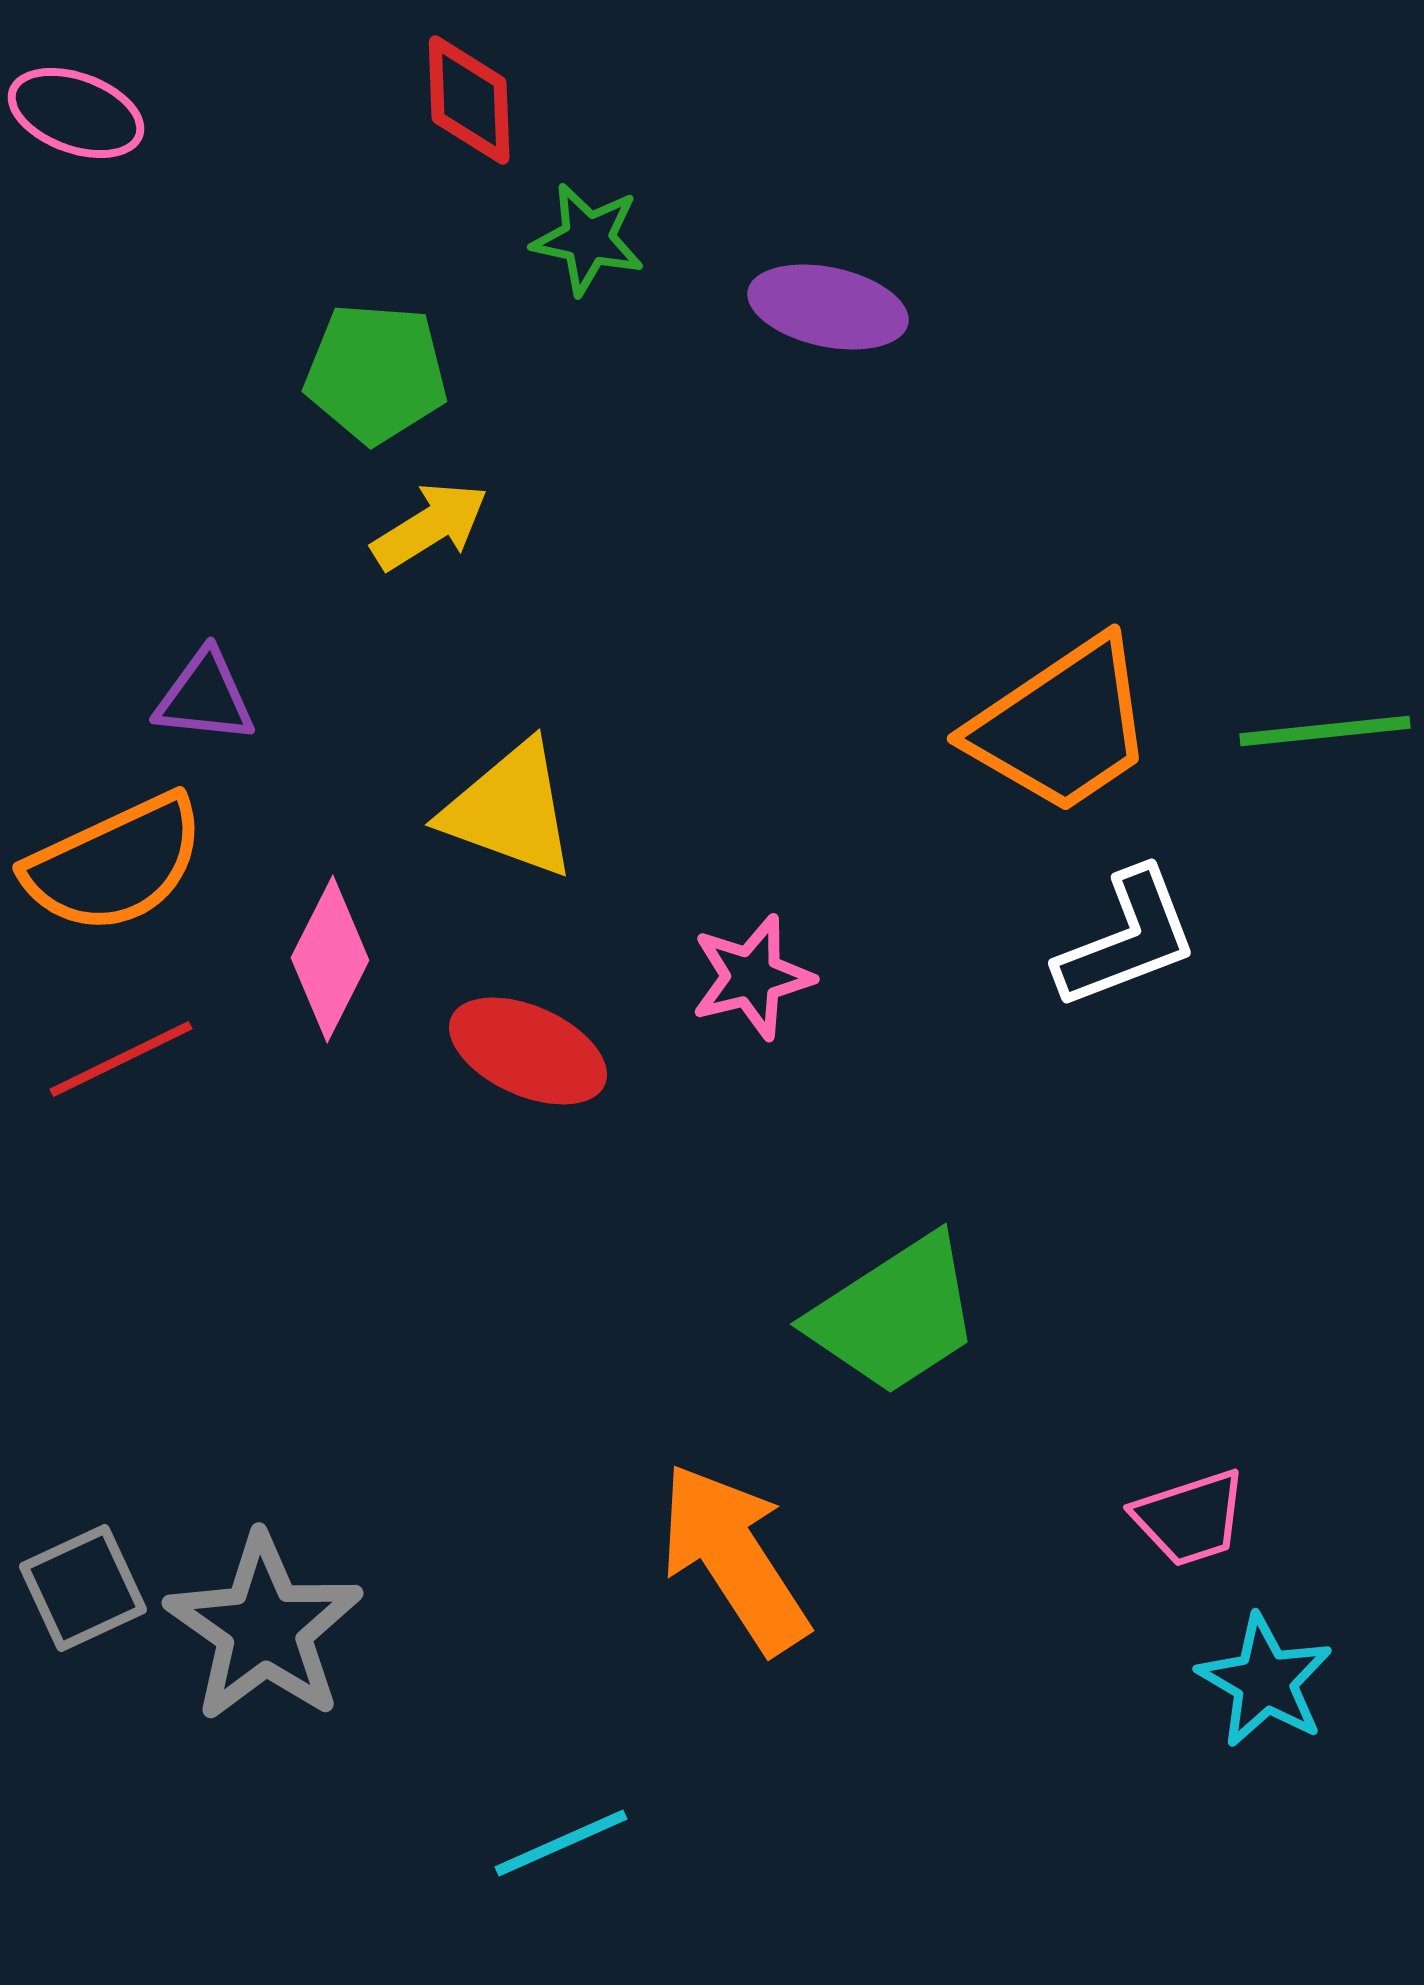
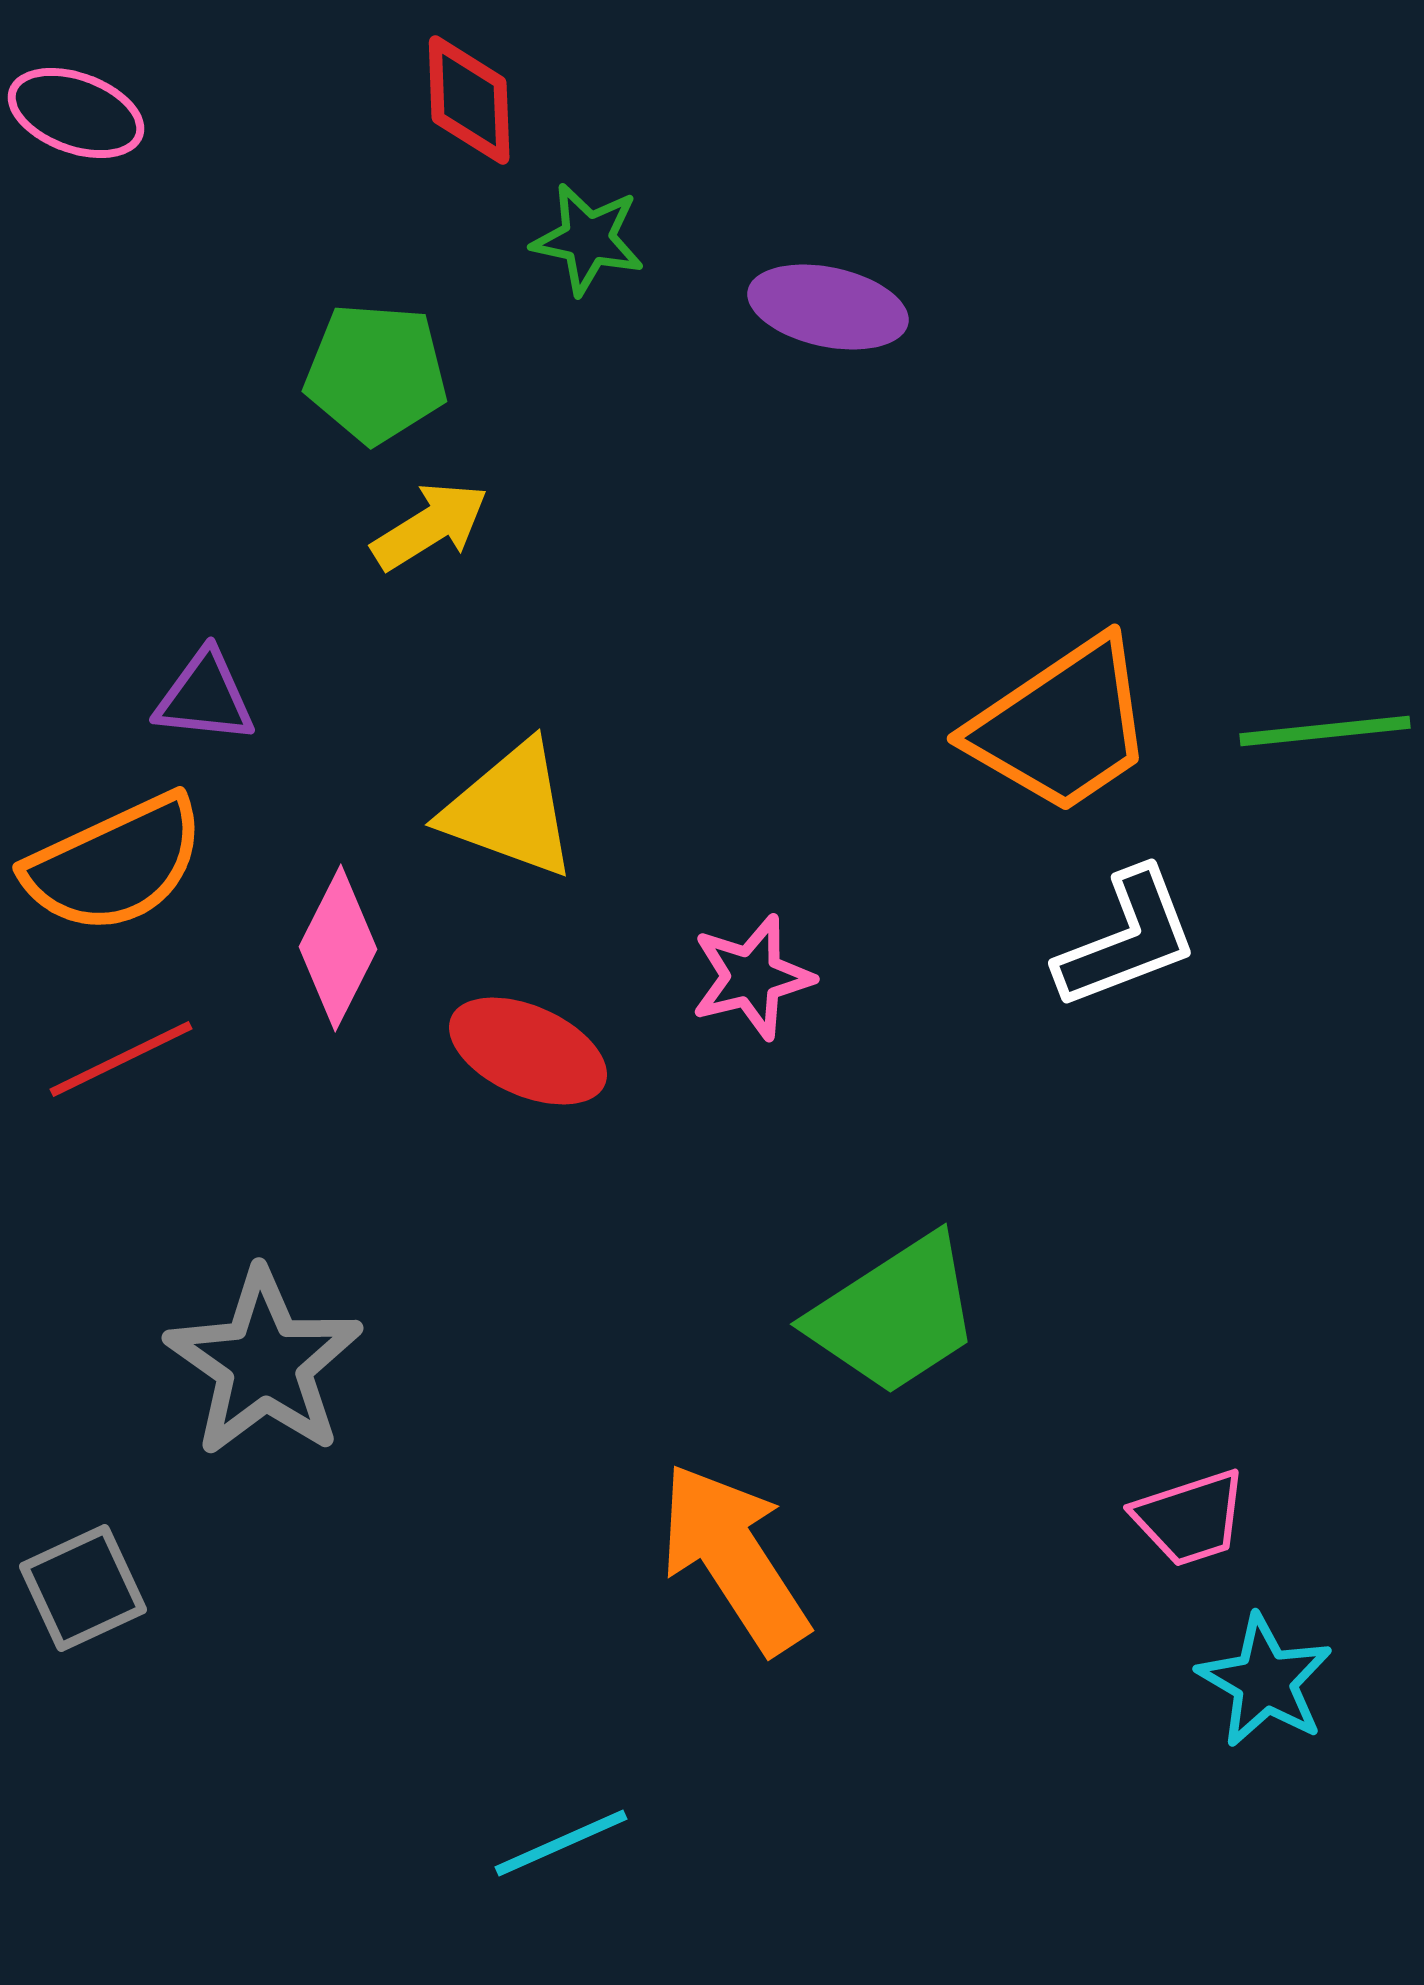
pink diamond: moved 8 px right, 11 px up
gray star: moved 265 px up
